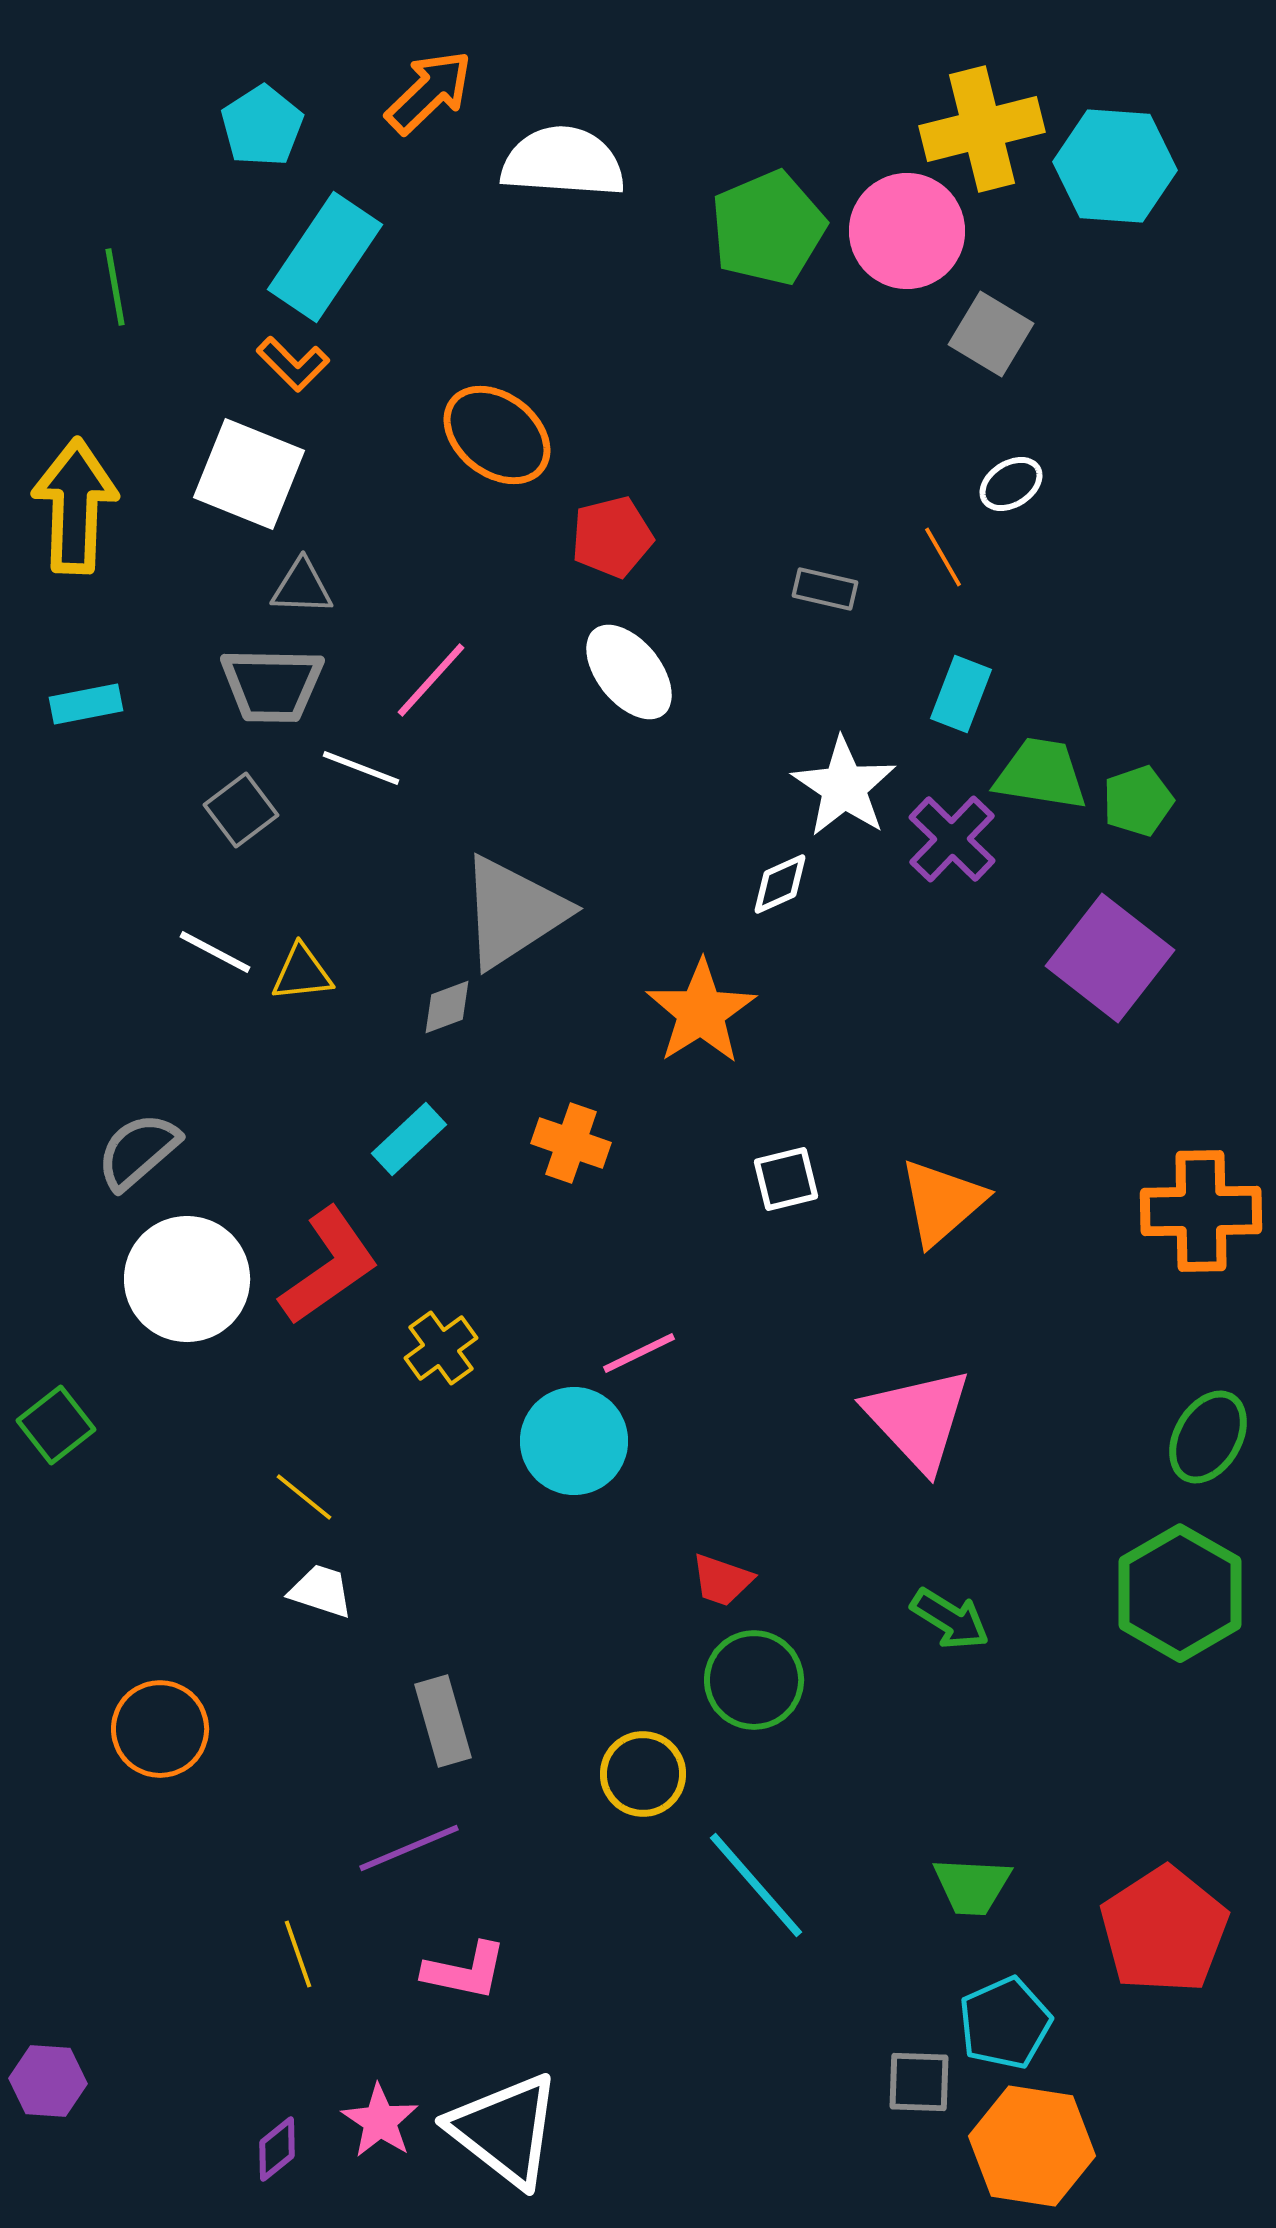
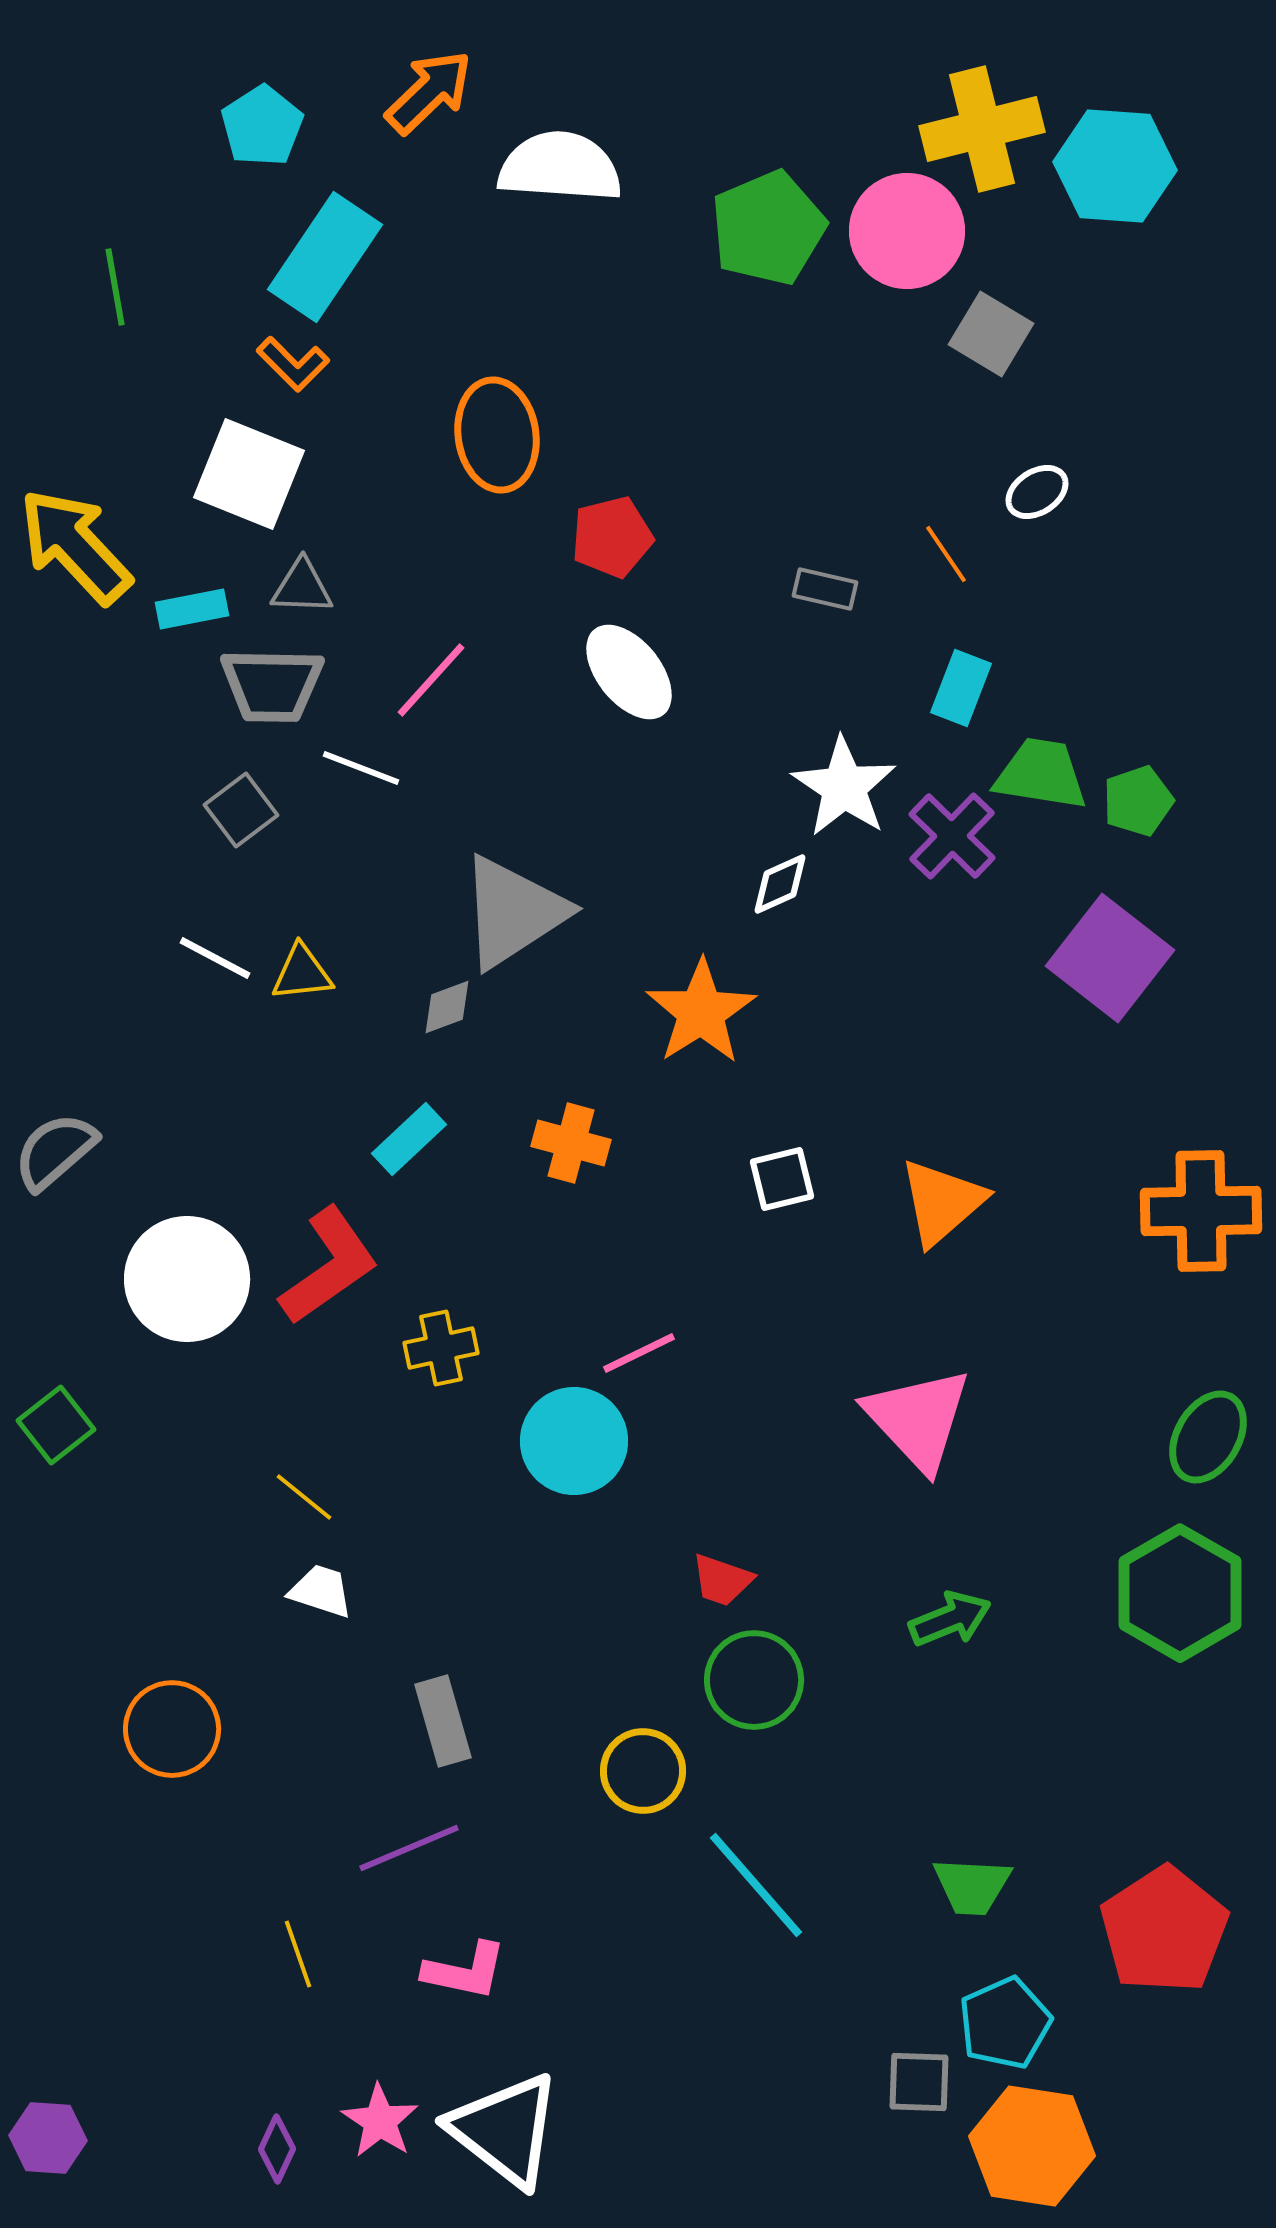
white semicircle at (563, 162): moved 3 px left, 5 px down
orange ellipse at (497, 435): rotated 44 degrees clockwise
white ellipse at (1011, 484): moved 26 px right, 8 px down
yellow arrow at (75, 506): moved 40 px down; rotated 45 degrees counterclockwise
orange line at (943, 557): moved 3 px right, 3 px up; rotated 4 degrees counterclockwise
cyan rectangle at (961, 694): moved 6 px up
cyan rectangle at (86, 704): moved 106 px right, 95 px up
purple cross at (952, 839): moved 3 px up
white line at (215, 952): moved 6 px down
orange cross at (571, 1143): rotated 4 degrees counterclockwise
gray semicircle at (138, 1151): moved 83 px left
white square at (786, 1179): moved 4 px left
yellow cross at (441, 1348): rotated 24 degrees clockwise
green arrow at (950, 1619): rotated 54 degrees counterclockwise
orange circle at (160, 1729): moved 12 px right
yellow circle at (643, 1774): moved 3 px up
purple hexagon at (48, 2081): moved 57 px down
purple diamond at (277, 2149): rotated 26 degrees counterclockwise
